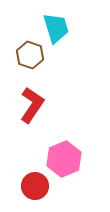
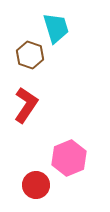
red L-shape: moved 6 px left
pink hexagon: moved 5 px right, 1 px up
red circle: moved 1 px right, 1 px up
